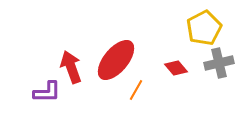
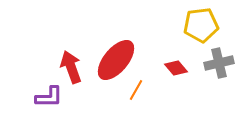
yellow pentagon: moved 3 px left, 3 px up; rotated 20 degrees clockwise
purple L-shape: moved 2 px right, 5 px down
